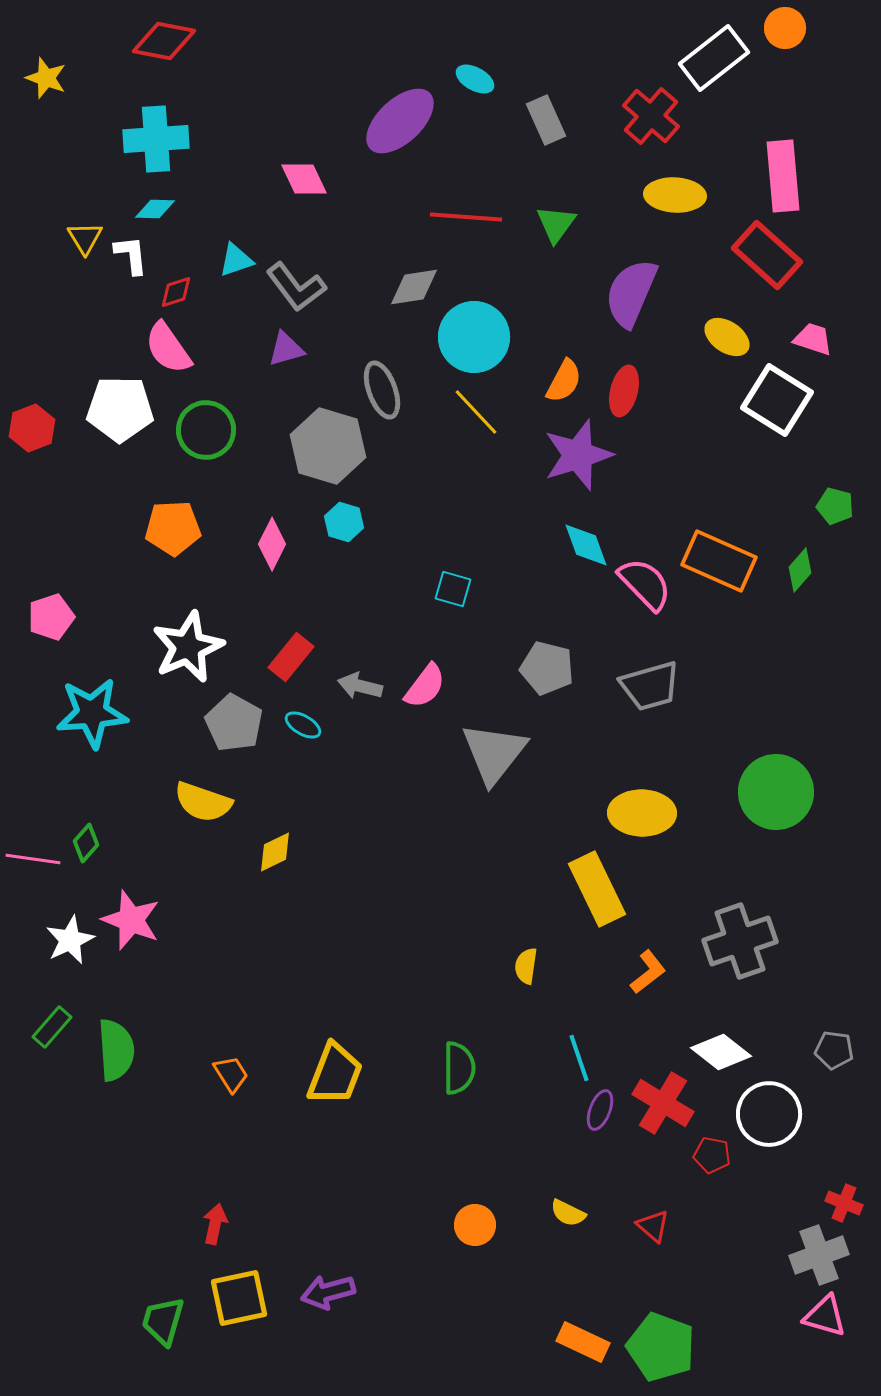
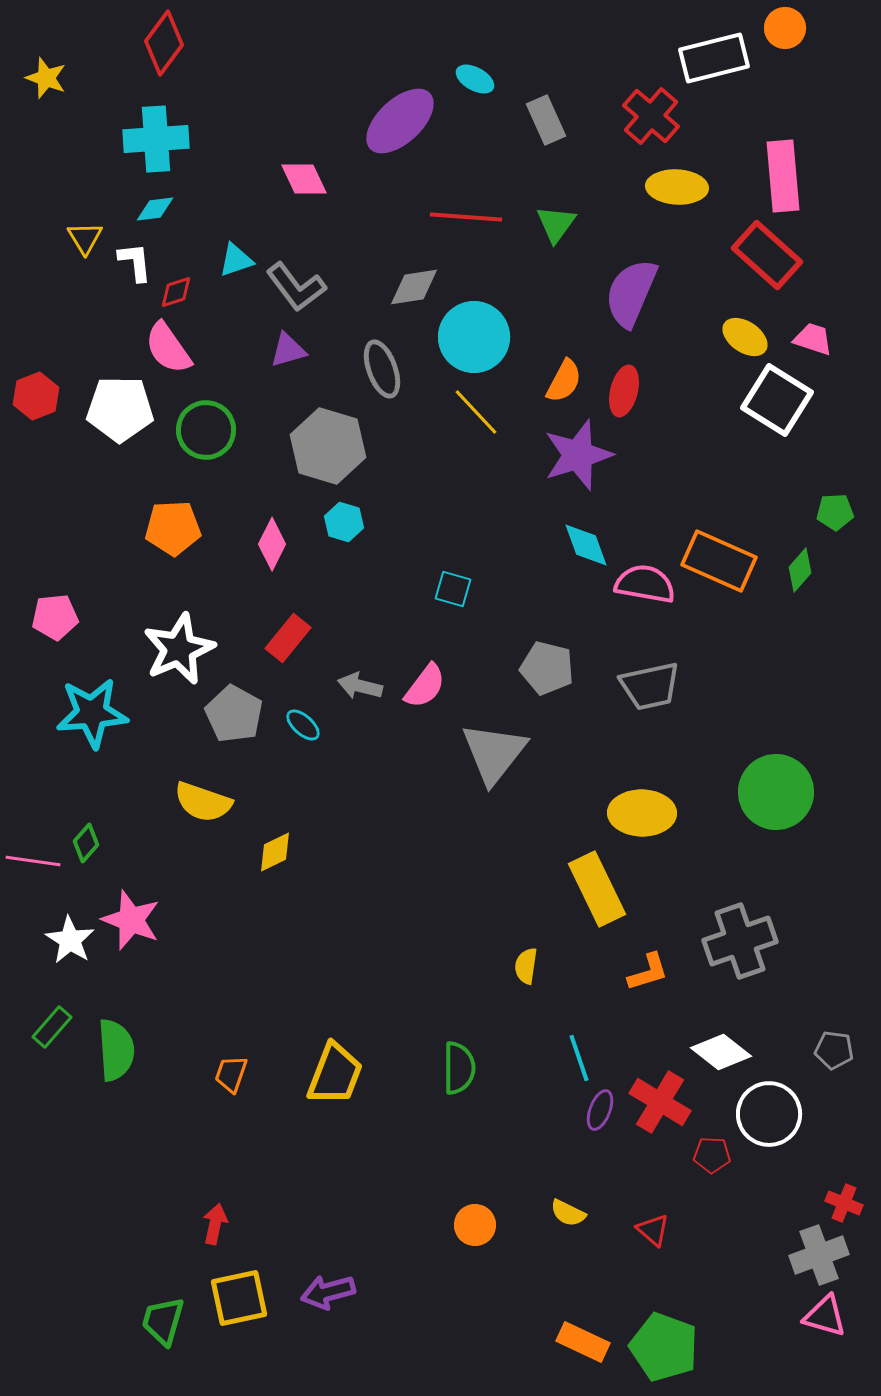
red diamond at (164, 41): moved 2 px down; rotated 64 degrees counterclockwise
white rectangle at (714, 58): rotated 24 degrees clockwise
yellow ellipse at (675, 195): moved 2 px right, 8 px up
cyan diamond at (155, 209): rotated 9 degrees counterclockwise
white L-shape at (131, 255): moved 4 px right, 7 px down
yellow ellipse at (727, 337): moved 18 px right
purple triangle at (286, 349): moved 2 px right, 1 px down
gray ellipse at (382, 390): moved 21 px up
red hexagon at (32, 428): moved 4 px right, 32 px up
green pentagon at (835, 506): moved 6 px down; rotated 18 degrees counterclockwise
pink semicircle at (645, 584): rotated 36 degrees counterclockwise
pink pentagon at (51, 617): moved 4 px right; rotated 12 degrees clockwise
white star at (188, 647): moved 9 px left, 2 px down
red rectangle at (291, 657): moved 3 px left, 19 px up
gray trapezoid at (650, 686): rotated 4 degrees clockwise
gray pentagon at (234, 723): moved 9 px up
cyan ellipse at (303, 725): rotated 12 degrees clockwise
pink line at (33, 859): moved 2 px down
white star at (70, 940): rotated 15 degrees counterclockwise
orange L-shape at (648, 972): rotated 21 degrees clockwise
orange trapezoid at (231, 1074): rotated 129 degrees counterclockwise
red cross at (663, 1103): moved 3 px left, 1 px up
red pentagon at (712, 1155): rotated 9 degrees counterclockwise
red triangle at (653, 1226): moved 4 px down
green pentagon at (661, 1347): moved 3 px right
